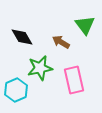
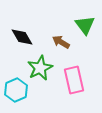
green star: rotated 15 degrees counterclockwise
